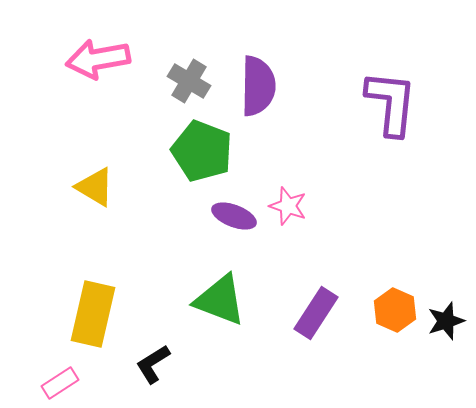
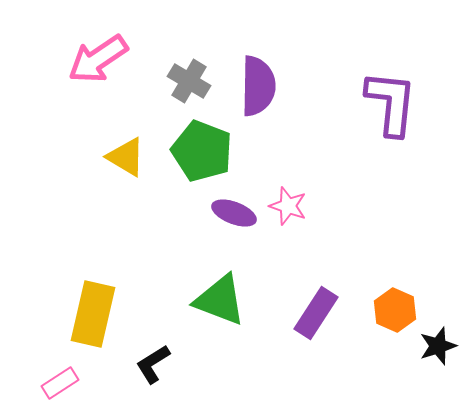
pink arrow: rotated 24 degrees counterclockwise
yellow triangle: moved 31 px right, 30 px up
purple ellipse: moved 3 px up
black star: moved 8 px left, 25 px down
